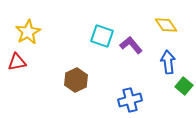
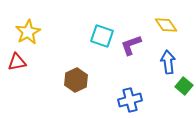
purple L-shape: rotated 70 degrees counterclockwise
